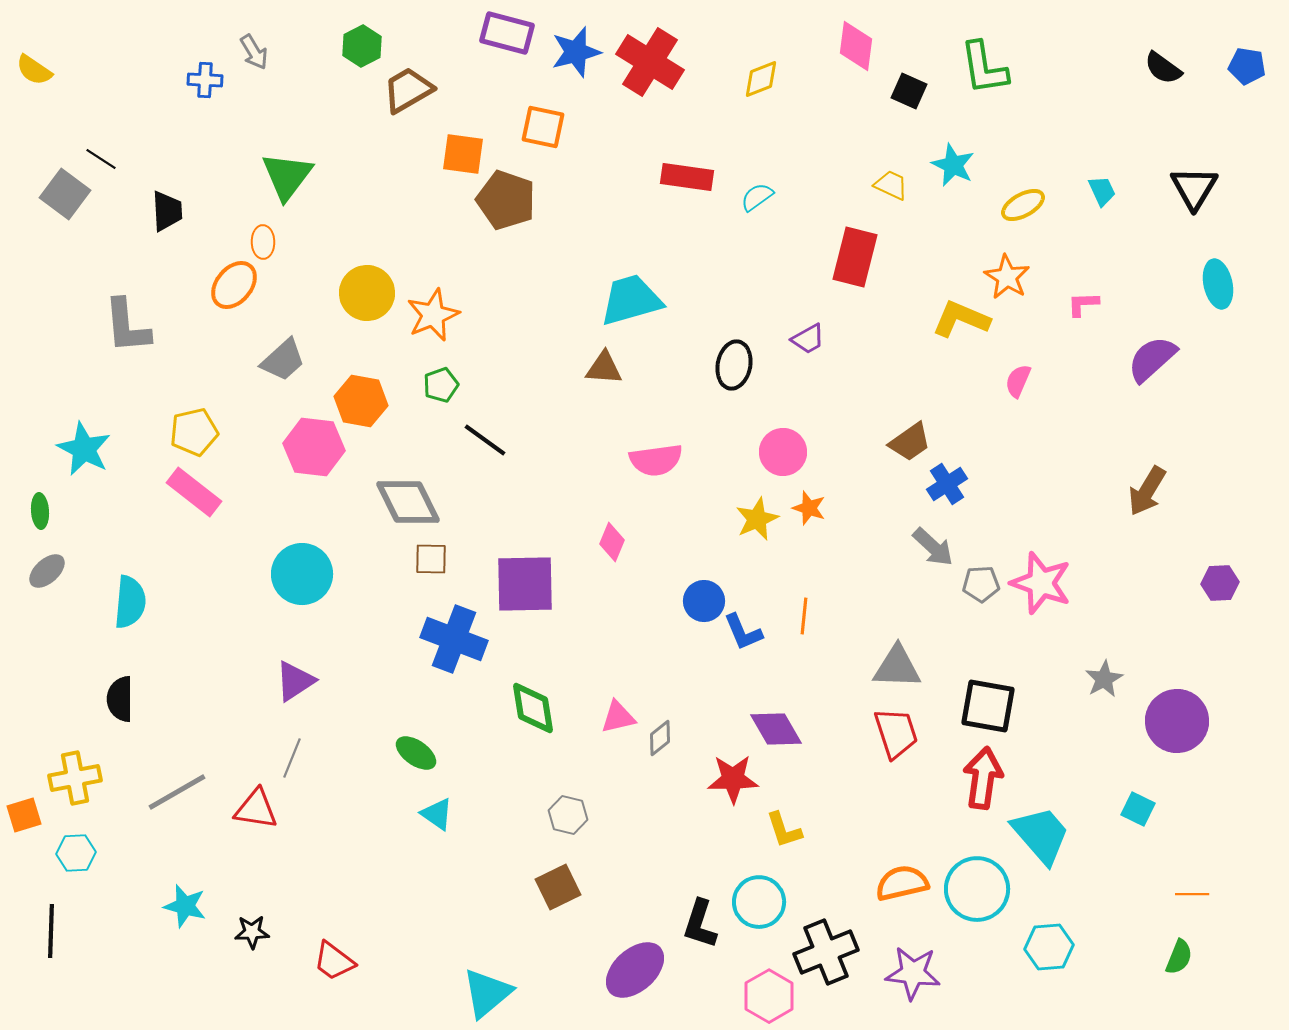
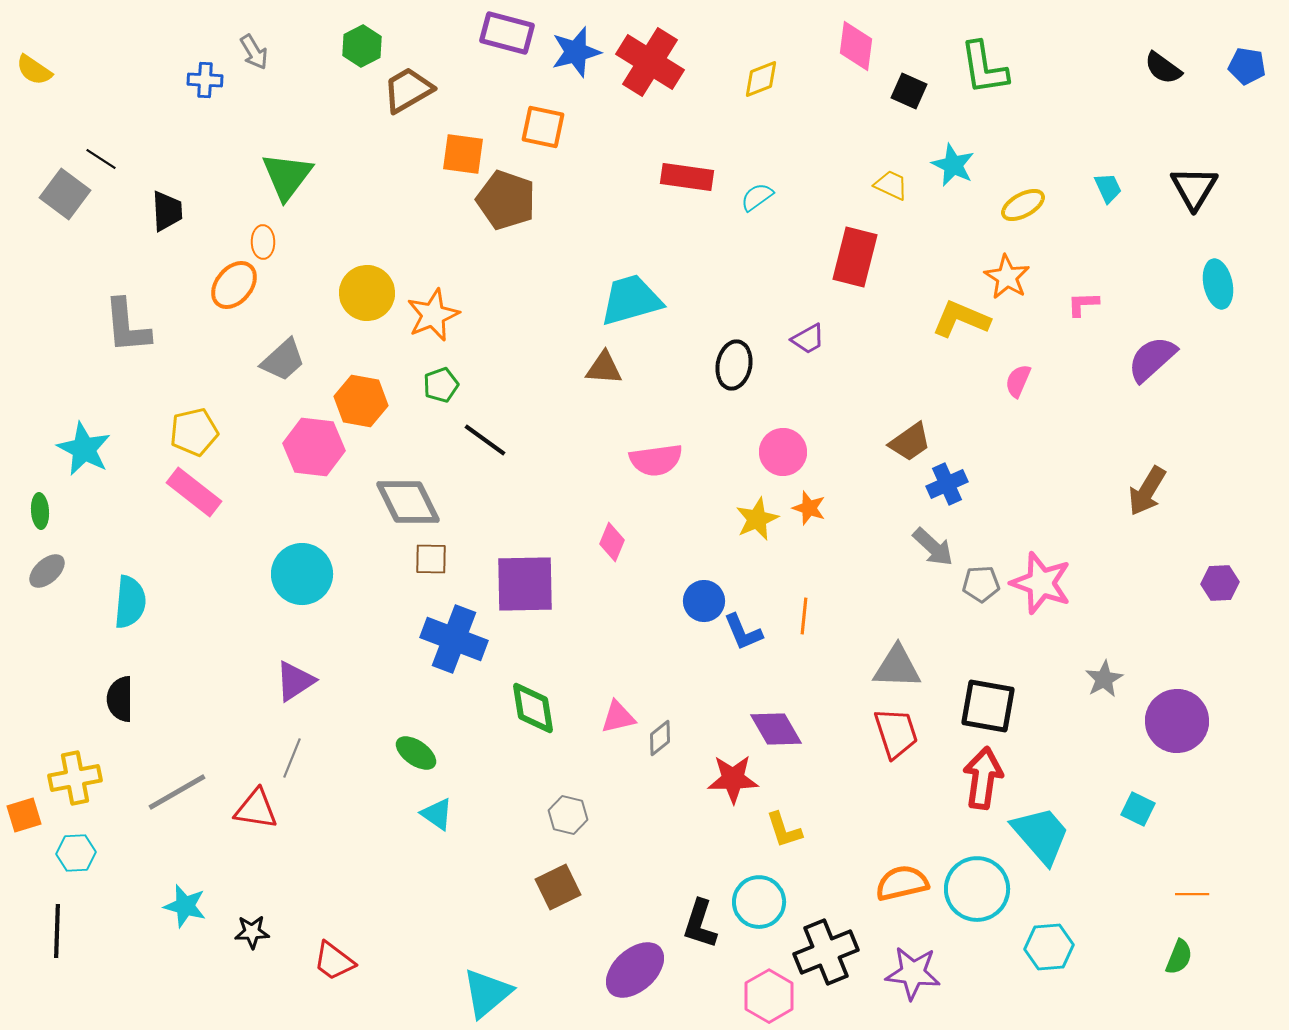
cyan trapezoid at (1102, 191): moved 6 px right, 3 px up
blue cross at (947, 484): rotated 9 degrees clockwise
black line at (51, 931): moved 6 px right
